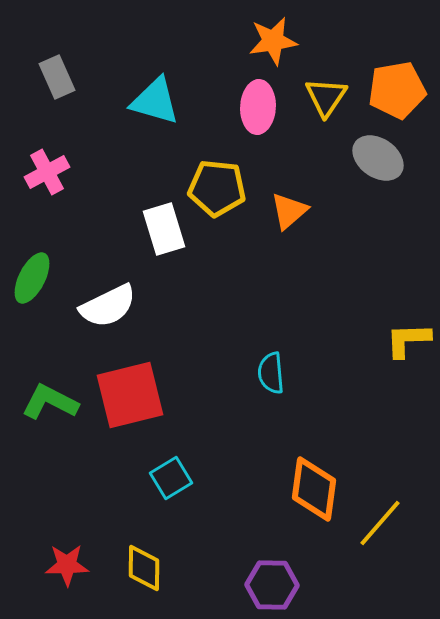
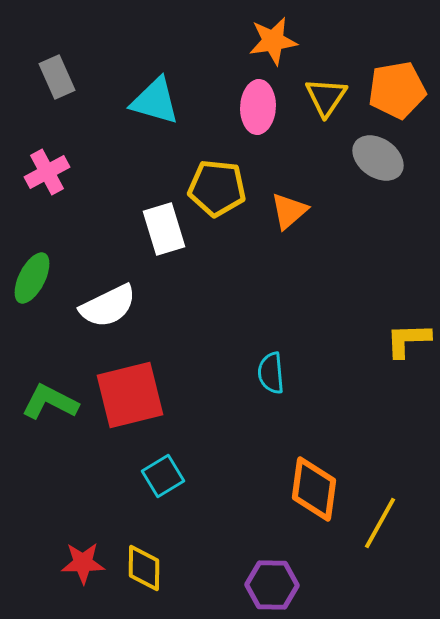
cyan square: moved 8 px left, 2 px up
yellow line: rotated 12 degrees counterclockwise
red star: moved 16 px right, 2 px up
